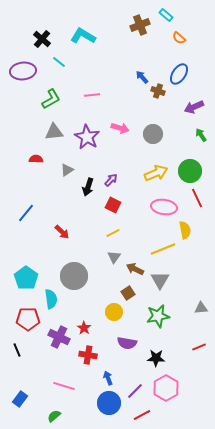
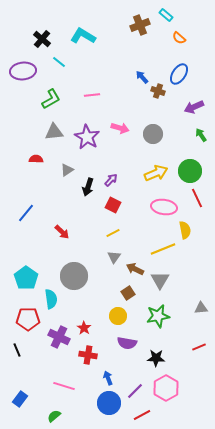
yellow circle at (114, 312): moved 4 px right, 4 px down
